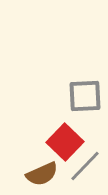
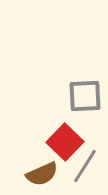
gray line: rotated 12 degrees counterclockwise
